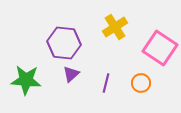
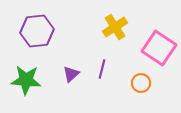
purple hexagon: moved 27 px left, 12 px up; rotated 12 degrees counterclockwise
pink square: moved 1 px left
purple line: moved 4 px left, 14 px up
